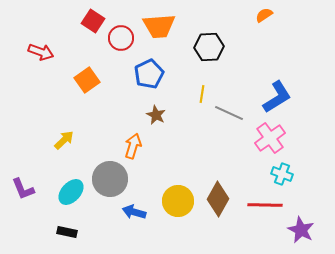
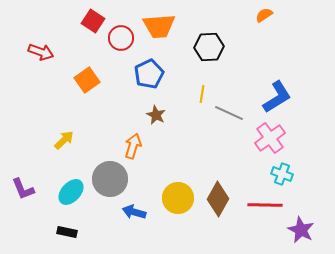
yellow circle: moved 3 px up
